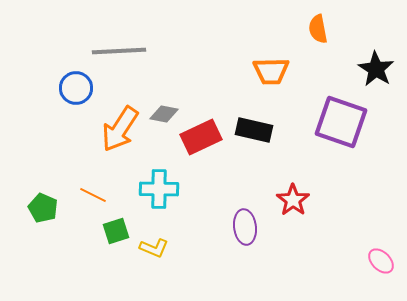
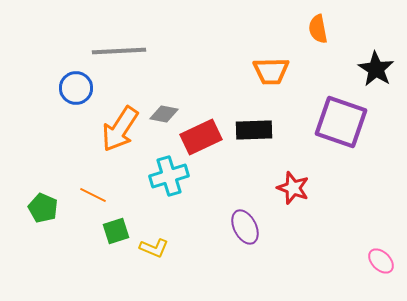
black rectangle: rotated 15 degrees counterclockwise
cyan cross: moved 10 px right, 13 px up; rotated 18 degrees counterclockwise
red star: moved 12 px up; rotated 16 degrees counterclockwise
purple ellipse: rotated 20 degrees counterclockwise
